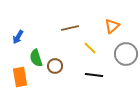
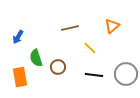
gray circle: moved 20 px down
brown circle: moved 3 px right, 1 px down
